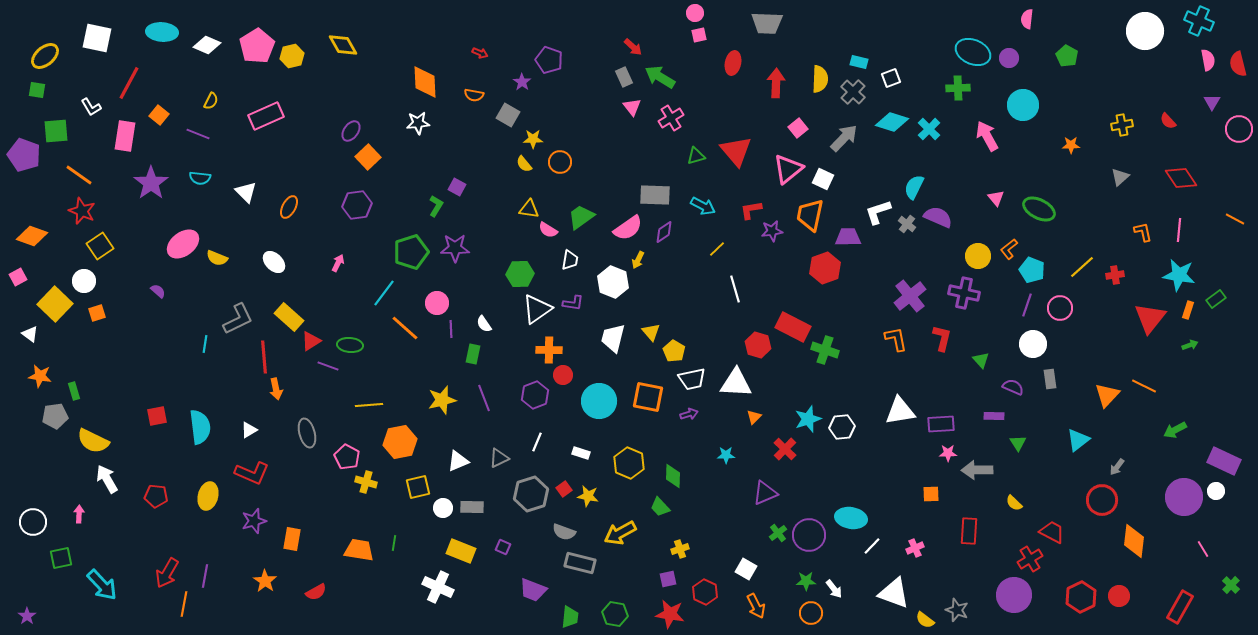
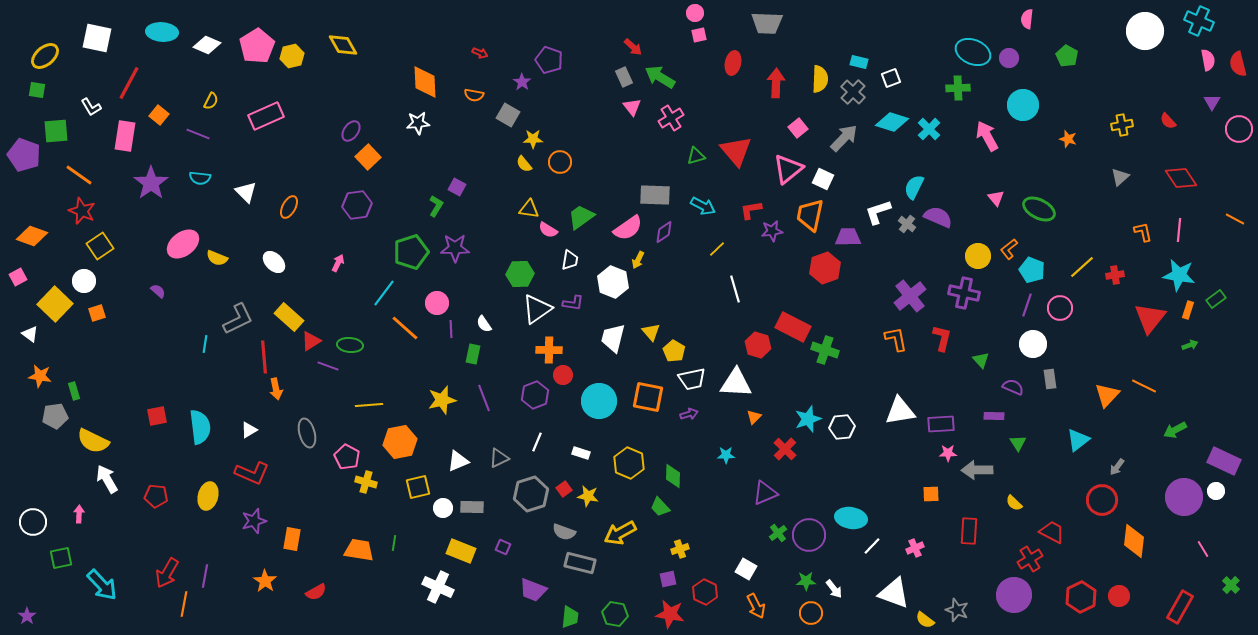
orange star at (1071, 145): moved 3 px left, 6 px up; rotated 18 degrees clockwise
